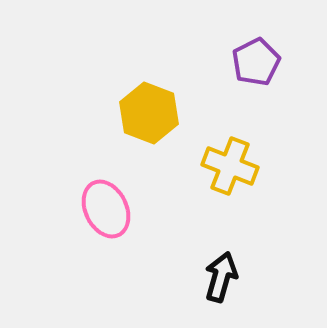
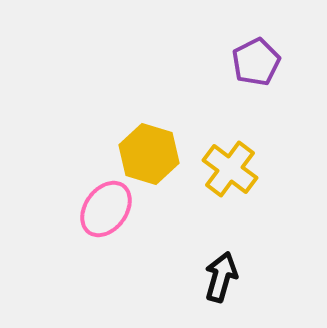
yellow hexagon: moved 41 px down; rotated 4 degrees counterclockwise
yellow cross: moved 3 px down; rotated 16 degrees clockwise
pink ellipse: rotated 62 degrees clockwise
